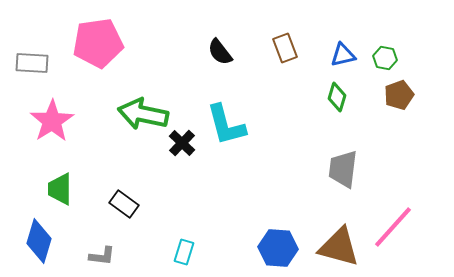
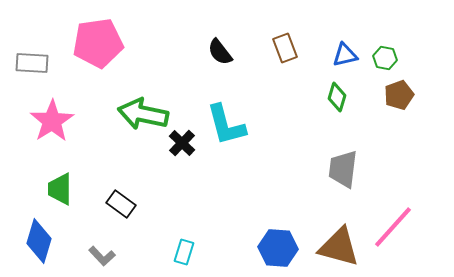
blue triangle: moved 2 px right
black rectangle: moved 3 px left
gray L-shape: rotated 40 degrees clockwise
